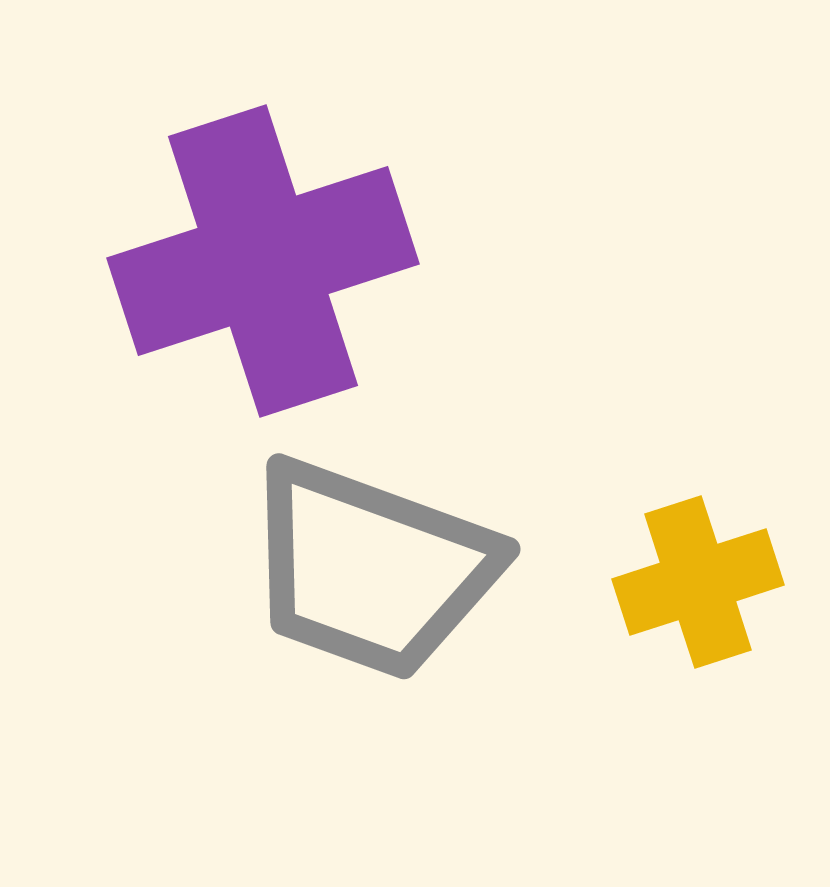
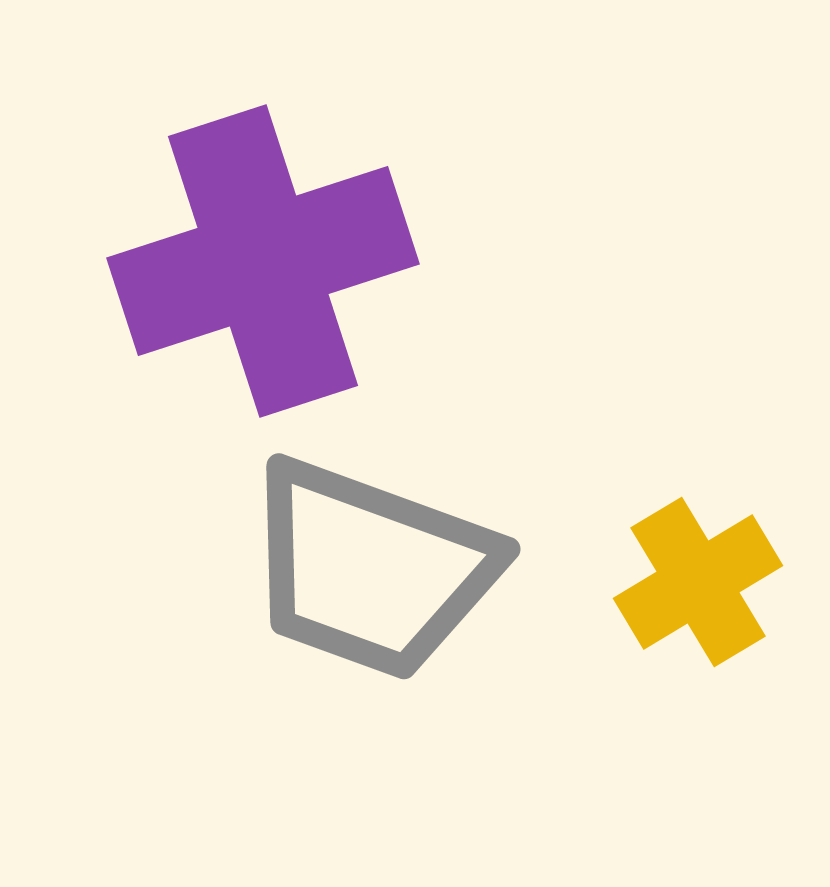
yellow cross: rotated 13 degrees counterclockwise
